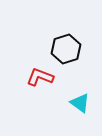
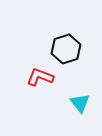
cyan triangle: rotated 15 degrees clockwise
